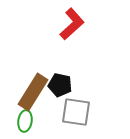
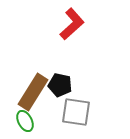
green ellipse: rotated 35 degrees counterclockwise
